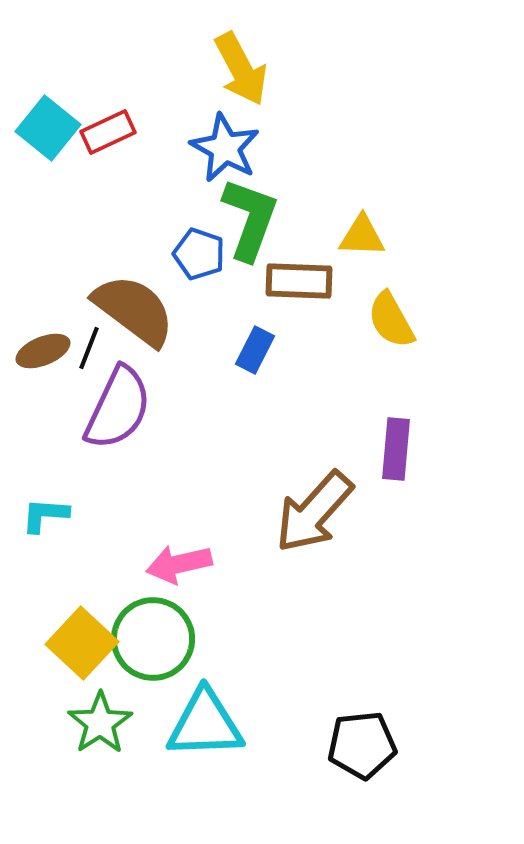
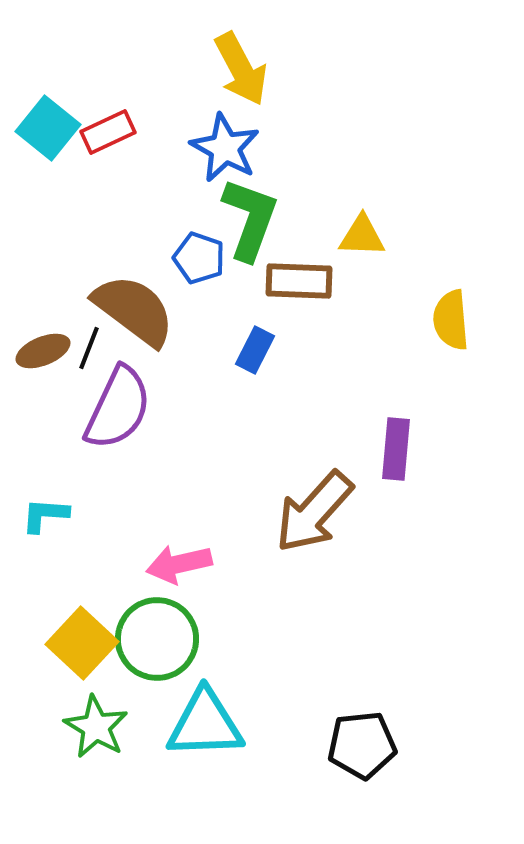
blue pentagon: moved 4 px down
yellow semicircle: moved 60 px right; rotated 24 degrees clockwise
green circle: moved 4 px right
green star: moved 4 px left, 4 px down; rotated 8 degrees counterclockwise
